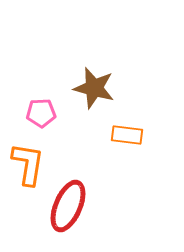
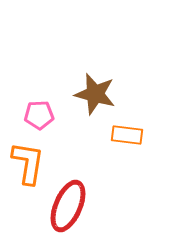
brown star: moved 1 px right, 6 px down
pink pentagon: moved 2 px left, 2 px down
orange L-shape: moved 1 px up
